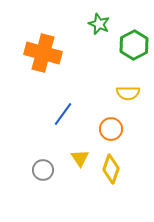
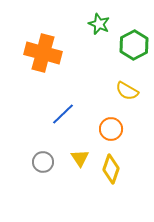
yellow semicircle: moved 1 px left, 2 px up; rotated 30 degrees clockwise
blue line: rotated 10 degrees clockwise
gray circle: moved 8 px up
